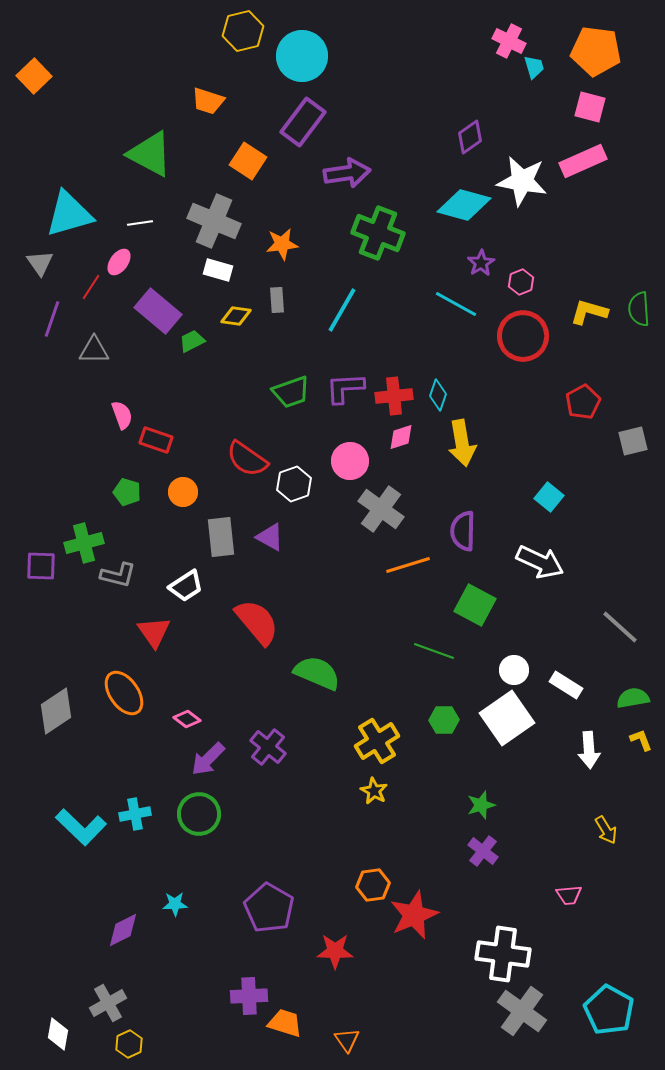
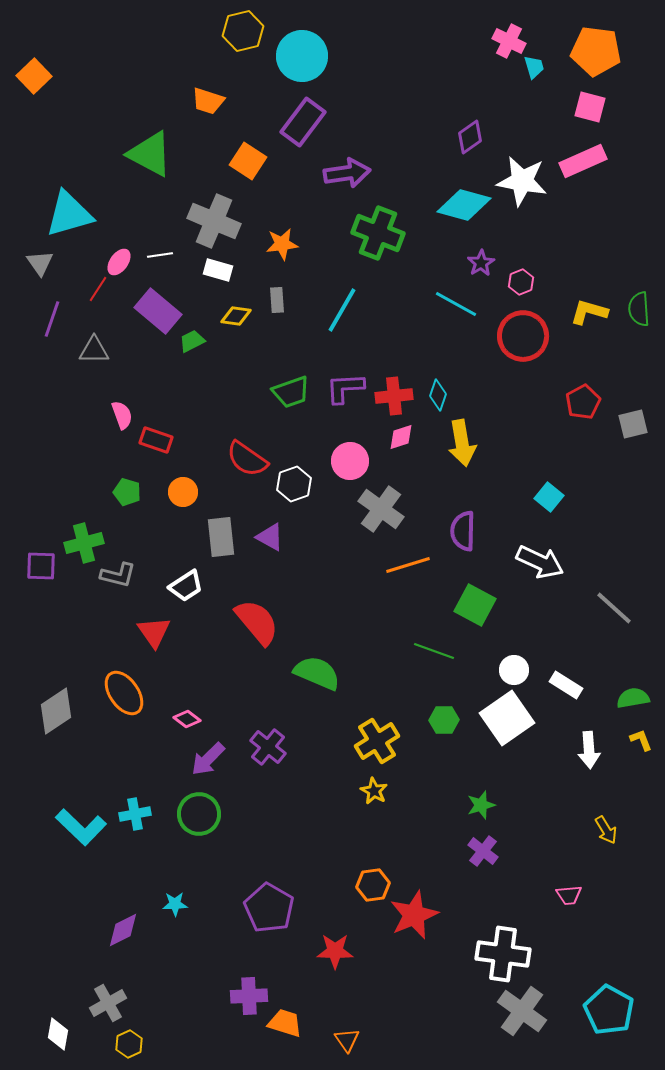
white line at (140, 223): moved 20 px right, 32 px down
red line at (91, 287): moved 7 px right, 2 px down
gray square at (633, 441): moved 17 px up
gray line at (620, 627): moved 6 px left, 19 px up
